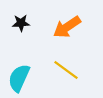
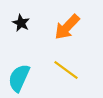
black star: rotated 30 degrees clockwise
orange arrow: rotated 12 degrees counterclockwise
